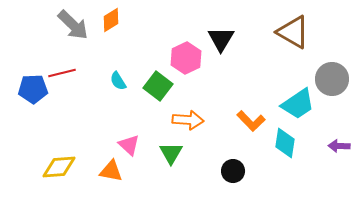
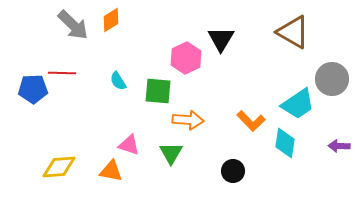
red line: rotated 16 degrees clockwise
green square: moved 5 px down; rotated 32 degrees counterclockwise
pink triangle: rotated 25 degrees counterclockwise
